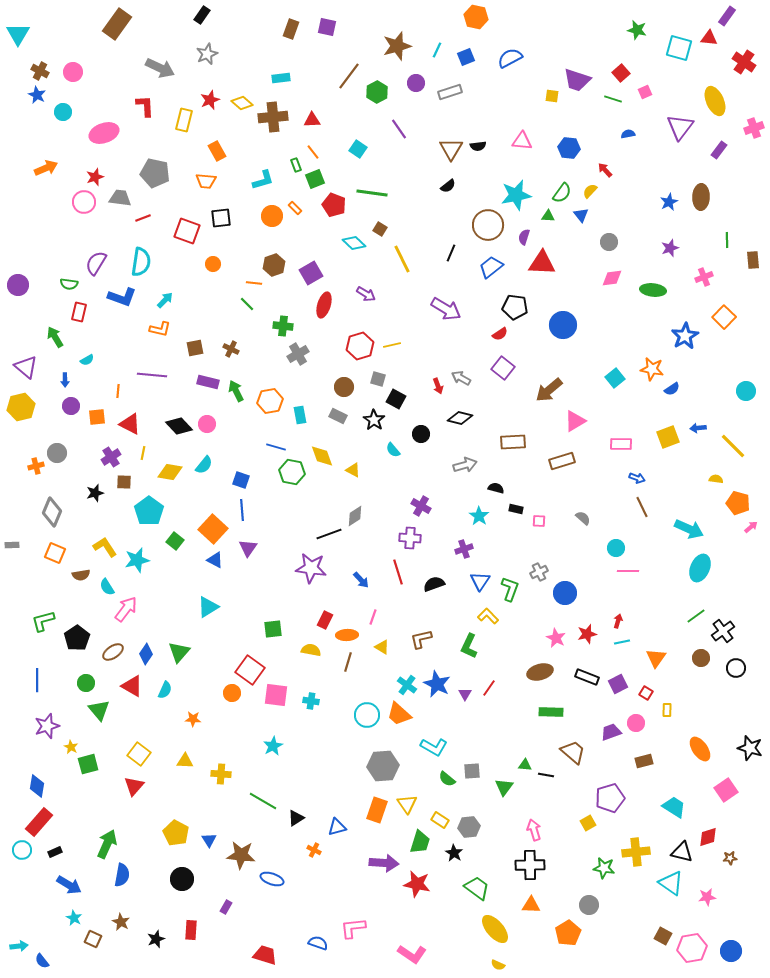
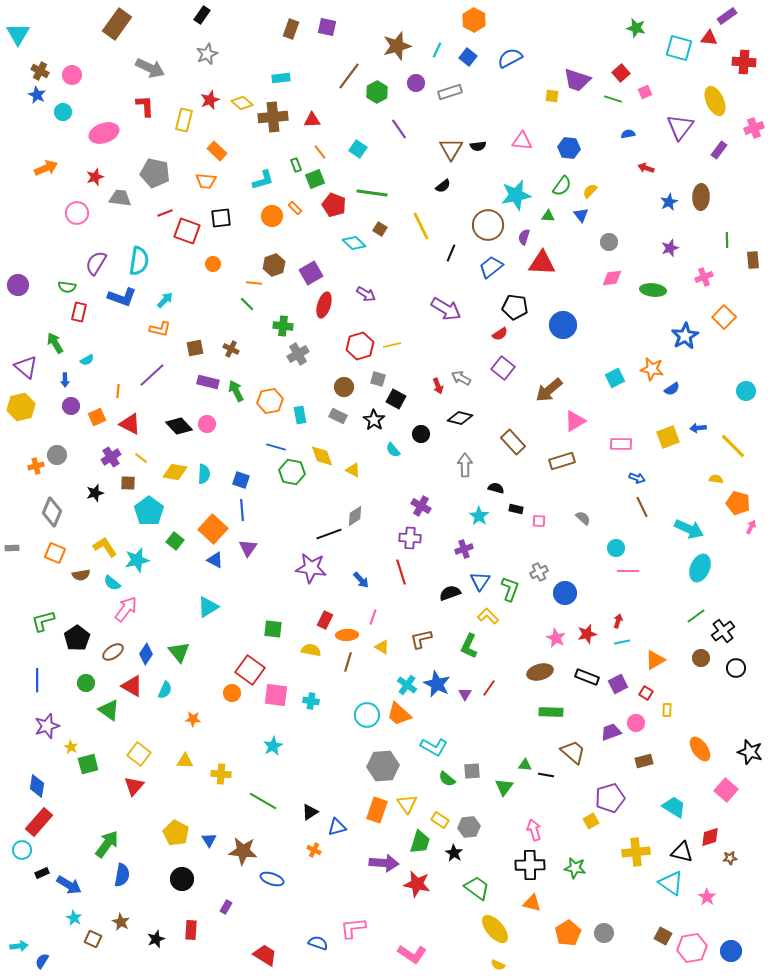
purple rectangle at (727, 16): rotated 18 degrees clockwise
orange hexagon at (476, 17): moved 2 px left, 3 px down; rotated 15 degrees clockwise
green star at (637, 30): moved 1 px left, 2 px up
blue square at (466, 57): moved 2 px right; rotated 30 degrees counterclockwise
red cross at (744, 62): rotated 30 degrees counterclockwise
gray arrow at (160, 68): moved 10 px left
pink circle at (73, 72): moved 1 px left, 3 px down
orange rectangle at (217, 151): rotated 18 degrees counterclockwise
orange line at (313, 152): moved 7 px right
red arrow at (605, 170): moved 41 px right, 2 px up; rotated 28 degrees counterclockwise
black semicircle at (448, 186): moved 5 px left
green semicircle at (562, 193): moved 7 px up
pink circle at (84, 202): moved 7 px left, 11 px down
red line at (143, 218): moved 22 px right, 5 px up
yellow line at (402, 259): moved 19 px right, 33 px up
cyan semicircle at (141, 262): moved 2 px left, 1 px up
green semicircle at (69, 284): moved 2 px left, 3 px down
green arrow at (55, 337): moved 6 px down
purple line at (152, 375): rotated 48 degrees counterclockwise
cyan square at (615, 378): rotated 12 degrees clockwise
orange square at (97, 417): rotated 18 degrees counterclockwise
brown rectangle at (513, 442): rotated 50 degrees clockwise
gray circle at (57, 453): moved 2 px down
yellow line at (143, 453): moved 2 px left, 5 px down; rotated 64 degrees counterclockwise
cyan semicircle at (204, 465): moved 9 px down; rotated 36 degrees counterclockwise
gray arrow at (465, 465): rotated 75 degrees counterclockwise
yellow diamond at (170, 472): moved 5 px right
brown square at (124, 482): moved 4 px right, 1 px down
pink arrow at (751, 527): rotated 24 degrees counterclockwise
gray rectangle at (12, 545): moved 3 px down
red line at (398, 572): moved 3 px right
black semicircle at (434, 584): moved 16 px right, 9 px down
cyan semicircle at (107, 587): moved 5 px right, 4 px up; rotated 18 degrees counterclockwise
green square at (273, 629): rotated 12 degrees clockwise
green triangle at (179, 652): rotated 20 degrees counterclockwise
orange triangle at (656, 658): moved 1 px left, 2 px down; rotated 25 degrees clockwise
green triangle at (99, 710): moved 10 px right; rotated 15 degrees counterclockwise
black star at (750, 748): moved 4 px down
pink square at (726, 790): rotated 15 degrees counterclockwise
black triangle at (296, 818): moved 14 px right, 6 px up
yellow square at (588, 823): moved 3 px right, 2 px up
red diamond at (708, 837): moved 2 px right
green arrow at (107, 844): rotated 12 degrees clockwise
black rectangle at (55, 852): moved 13 px left, 21 px down
brown star at (241, 855): moved 2 px right, 4 px up
green star at (604, 868): moved 29 px left
pink star at (707, 897): rotated 30 degrees counterclockwise
orange triangle at (531, 905): moved 1 px right, 2 px up; rotated 12 degrees clockwise
gray circle at (589, 905): moved 15 px right, 28 px down
red trapezoid at (265, 955): rotated 15 degrees clockwise
blue semicircle at (42, 961): rotated 70 degrees clockwise
